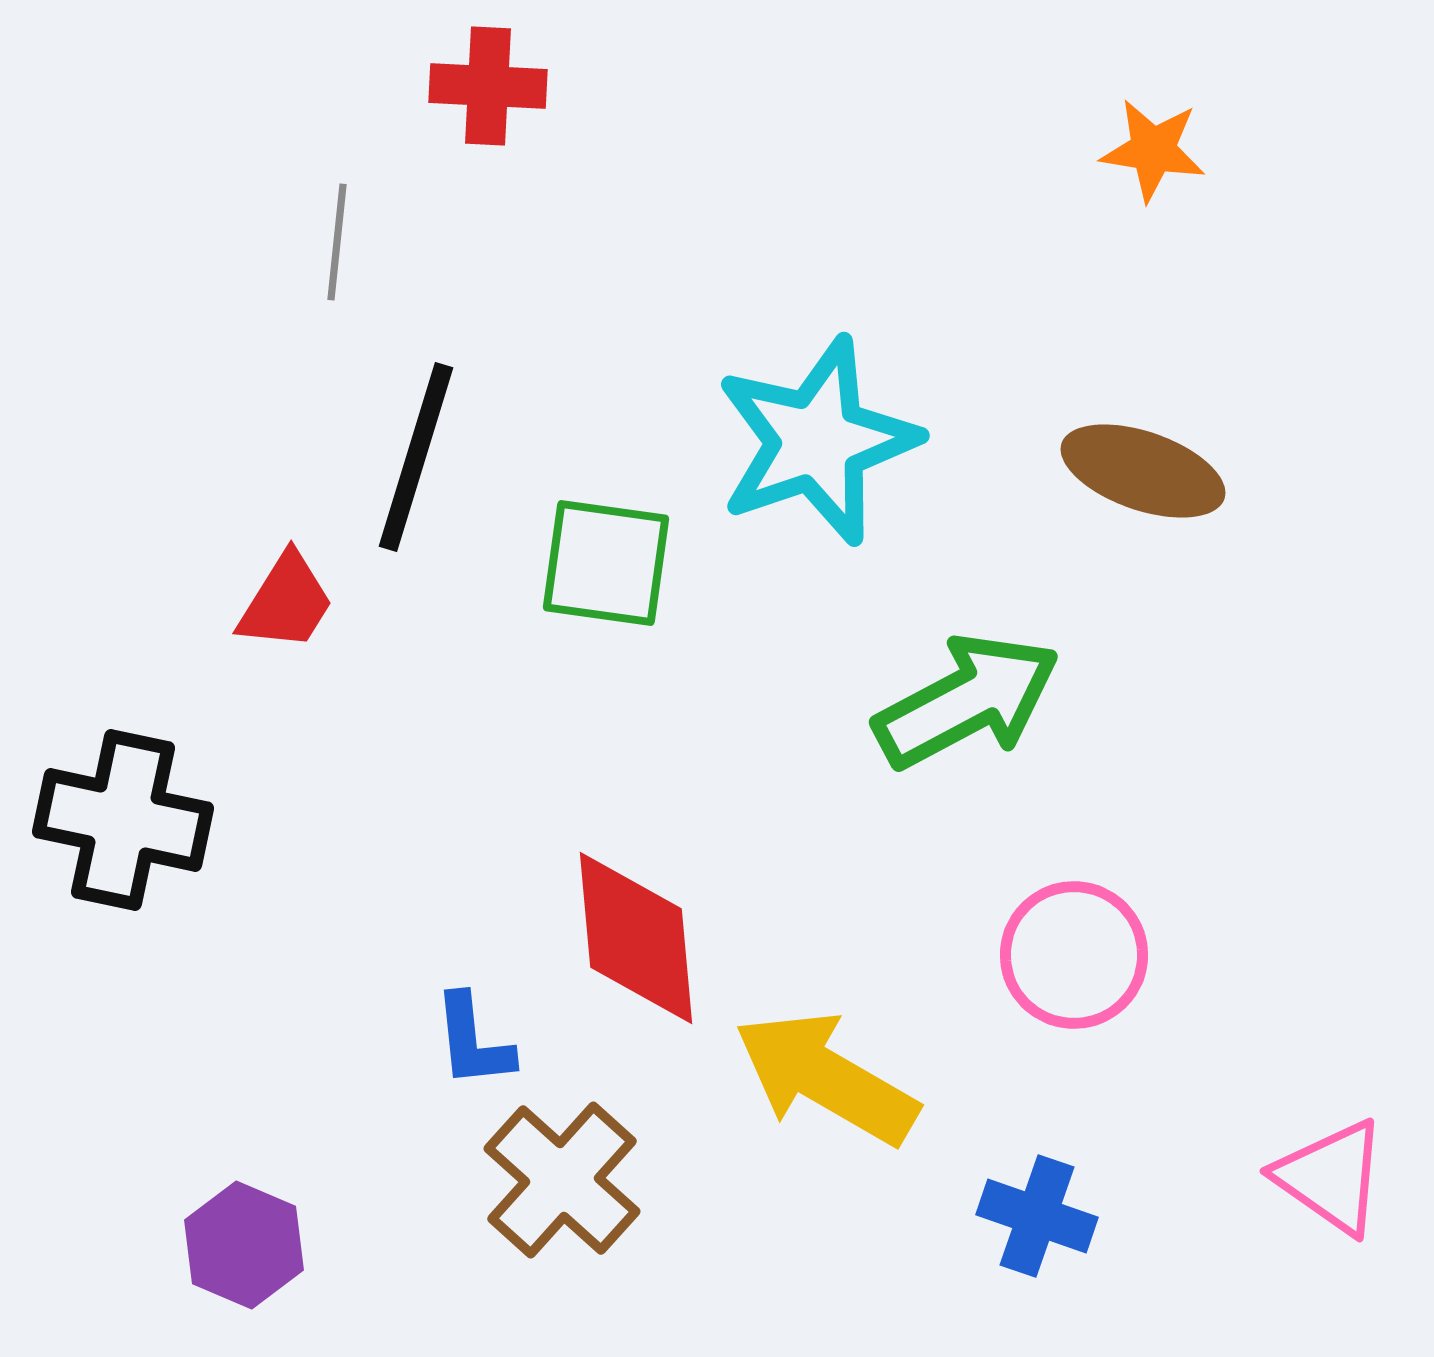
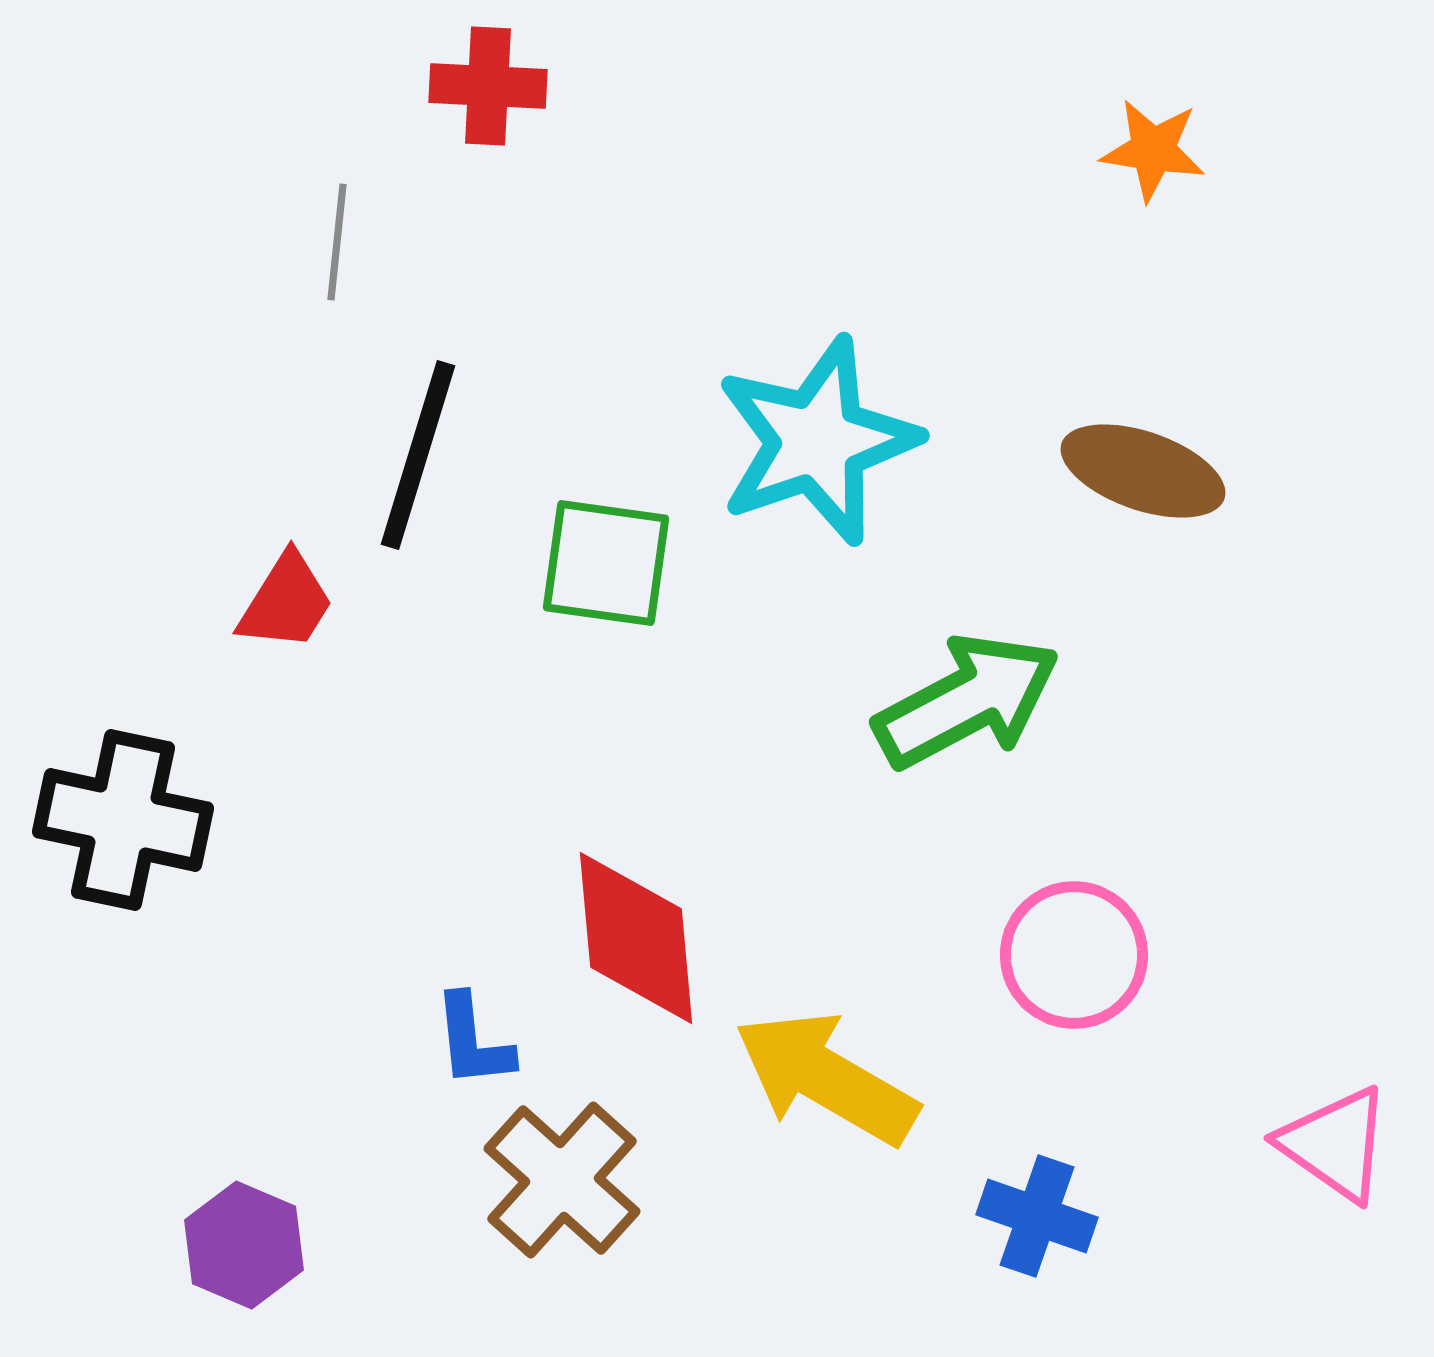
black line: moved 2 px right, 2 px up
pink triangle: moved 4 px right, 33 px up
